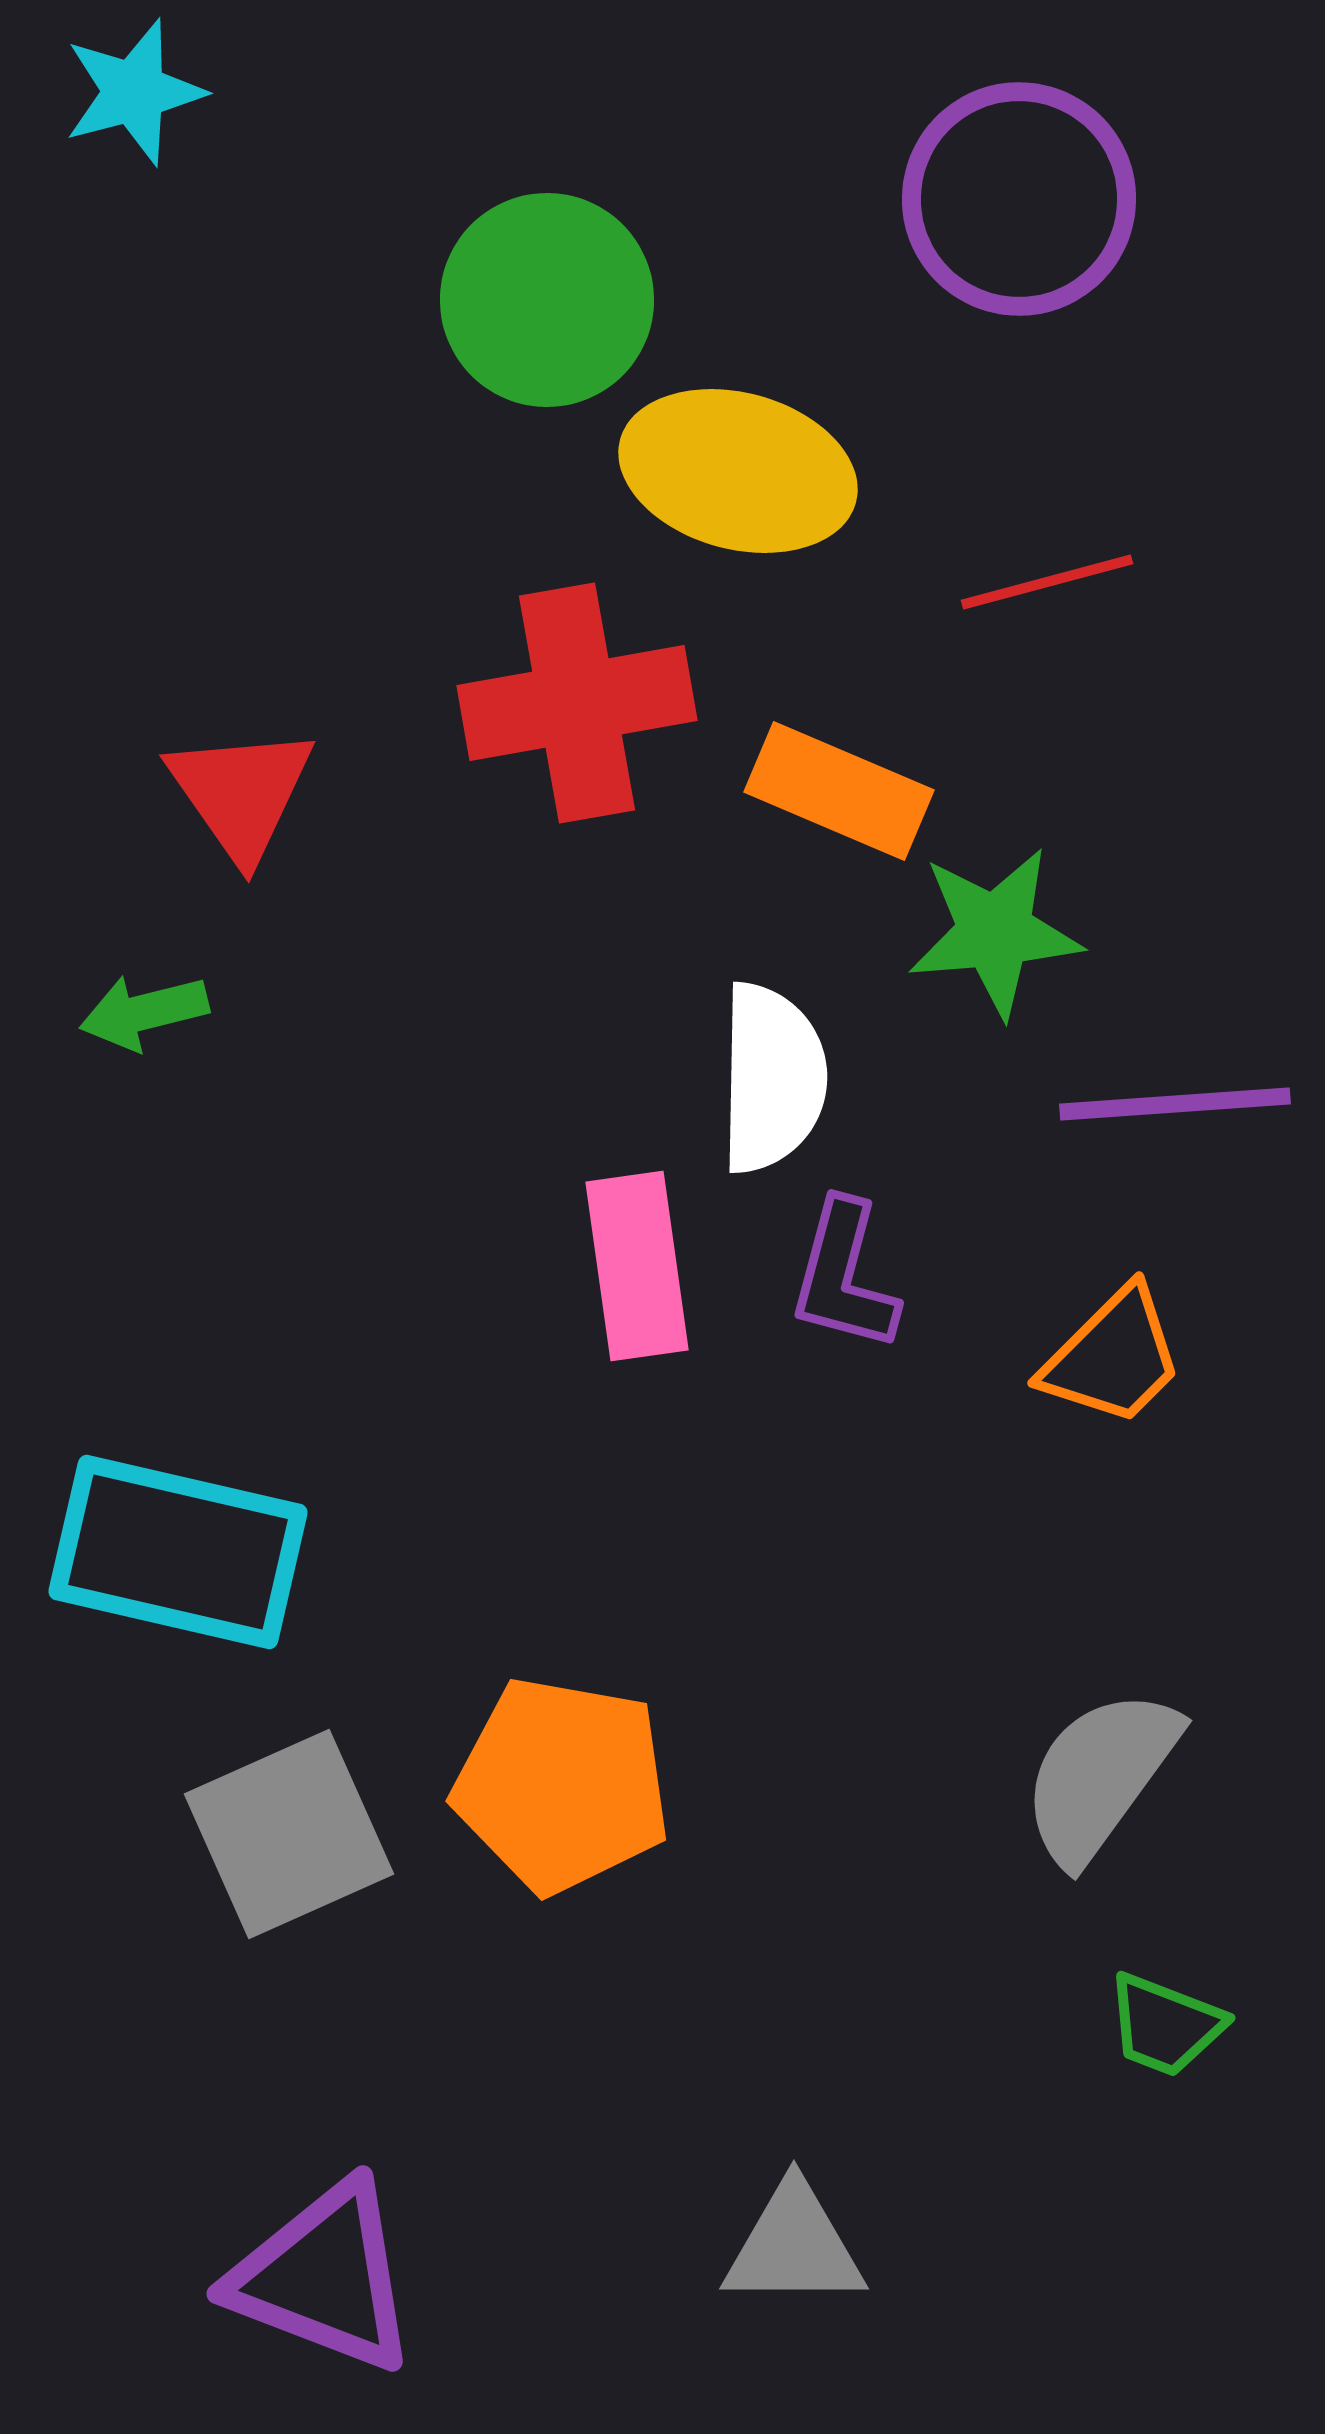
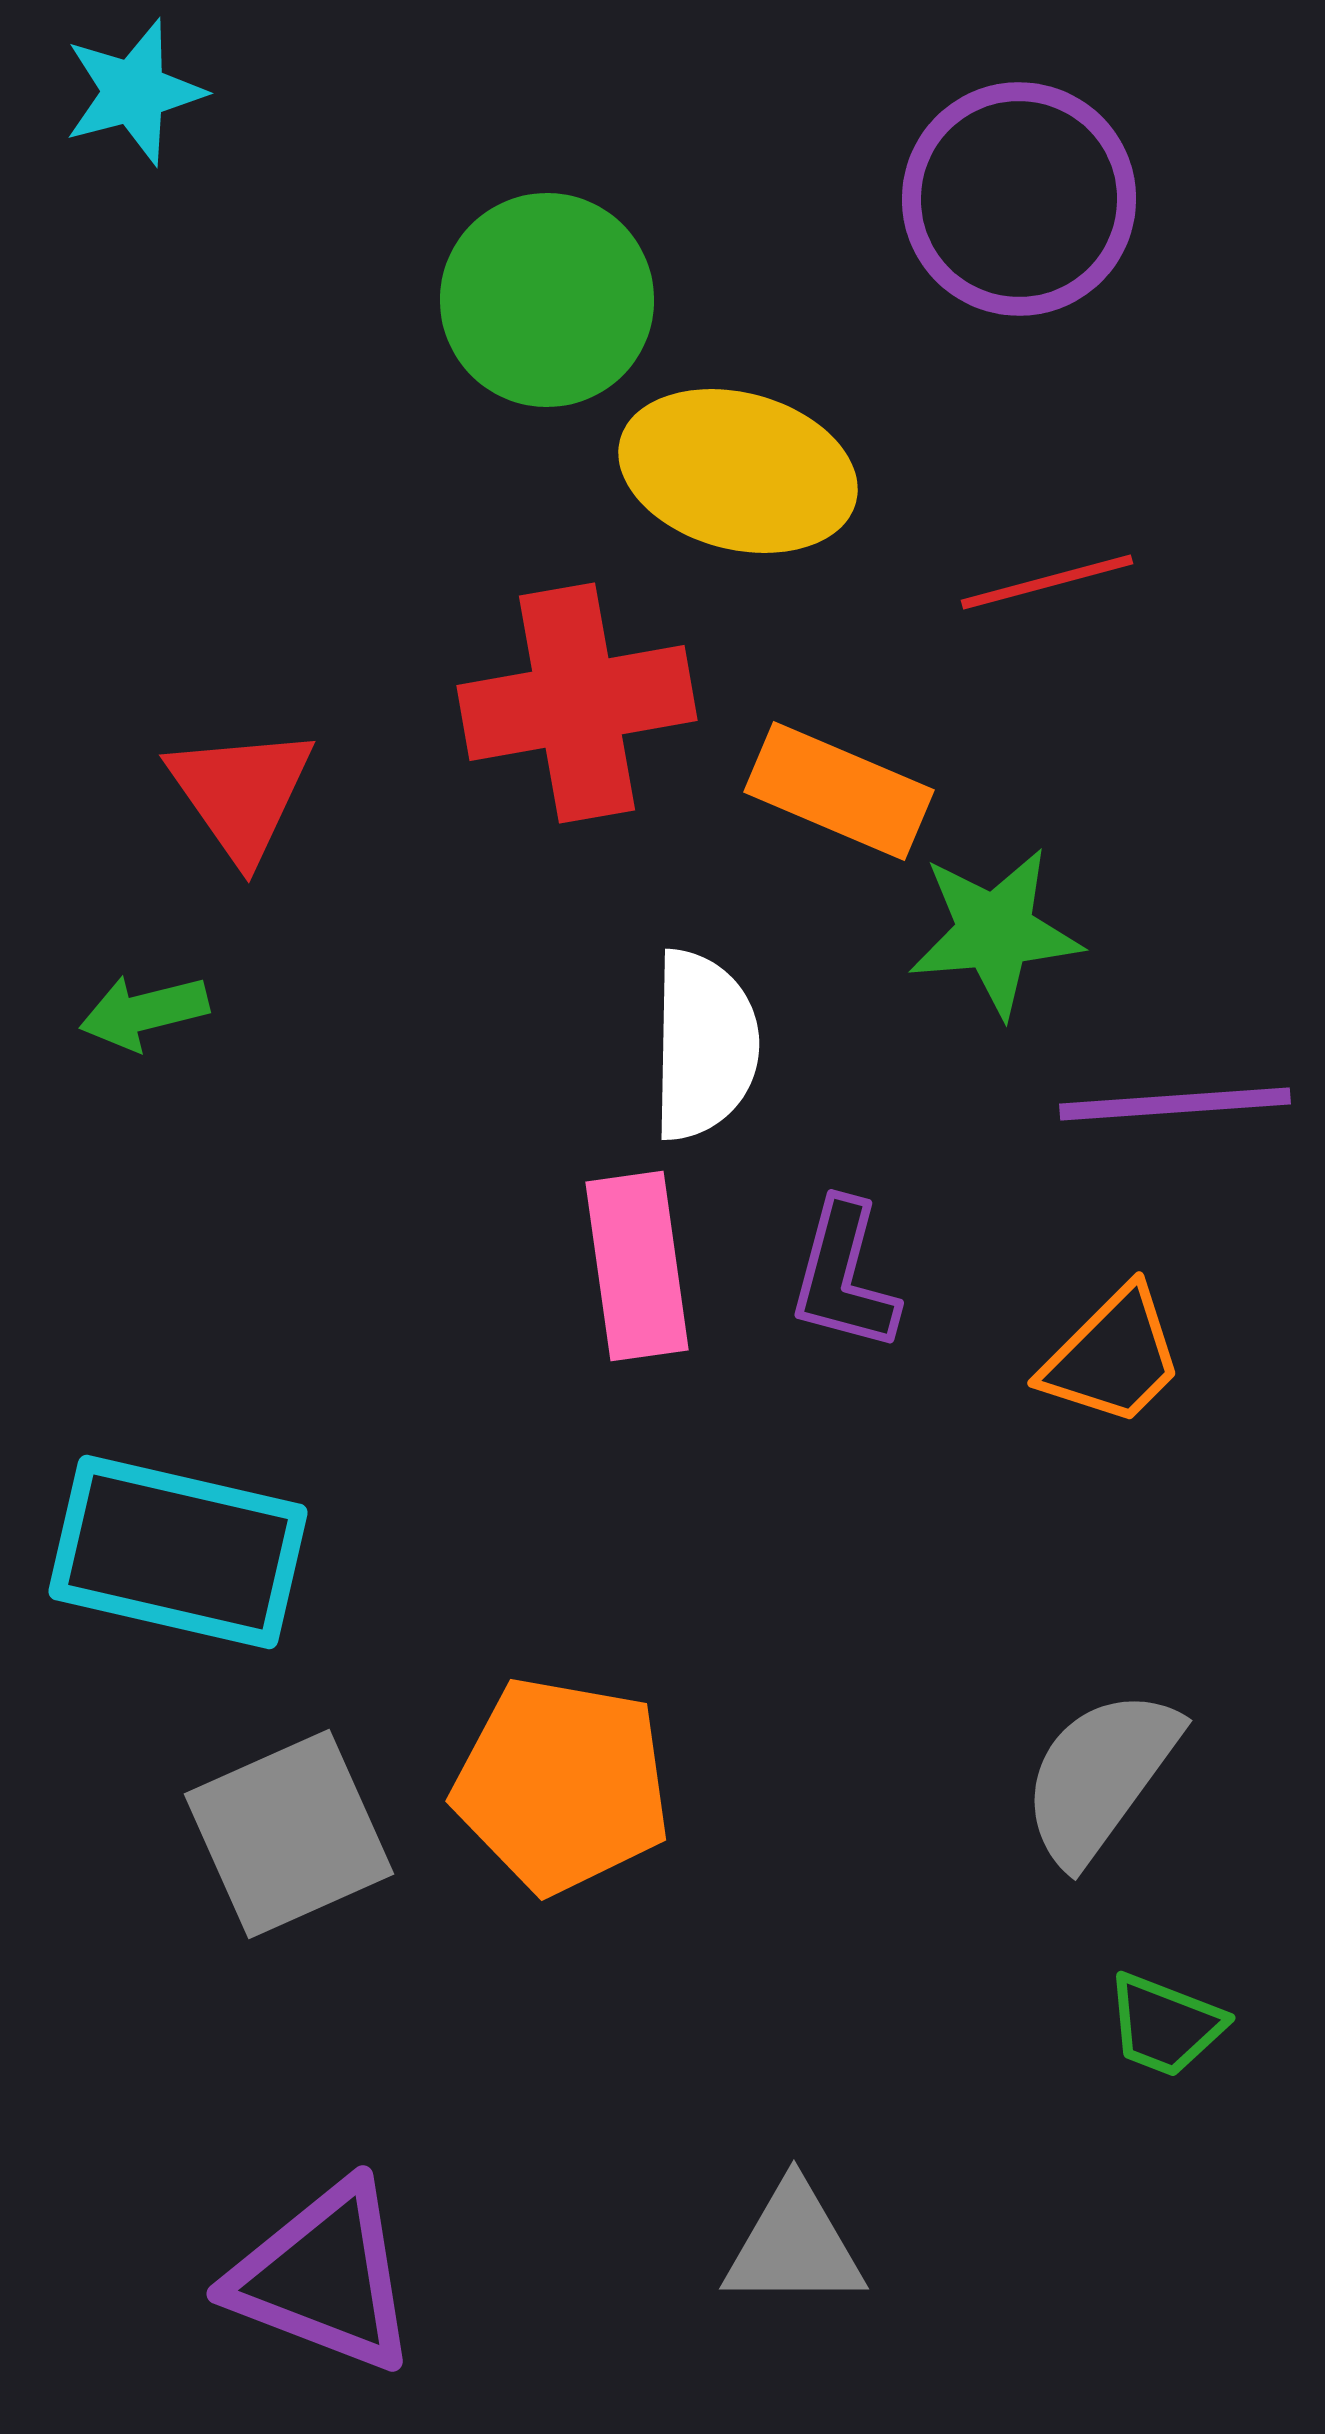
white semicircle: moved 68 px left, 33 px up
